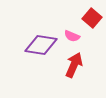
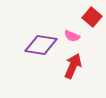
red square: moved 1 px up
red arrow: moved 1 px left, 1 px down
